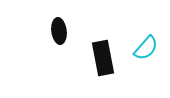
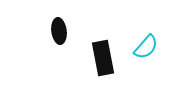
cyan semicircle: moved 1 px up
